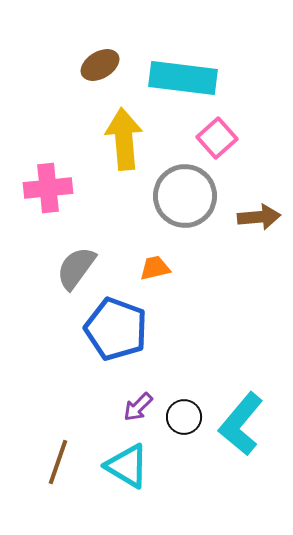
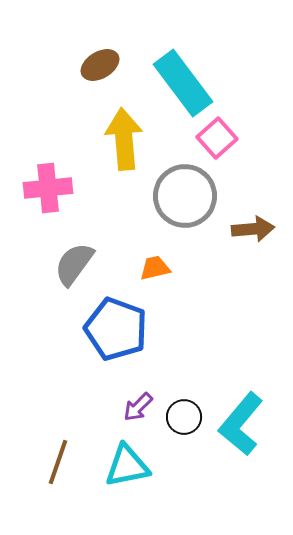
cyan rectangle: moved 5 px down; rotated 46 degrees clockwise
brown arrow: moved 6 px left, 12 px down
gray semicircle: moved 2 px left, 4 px up
cyan triangle: rotated 42 degrees counterclockwise
